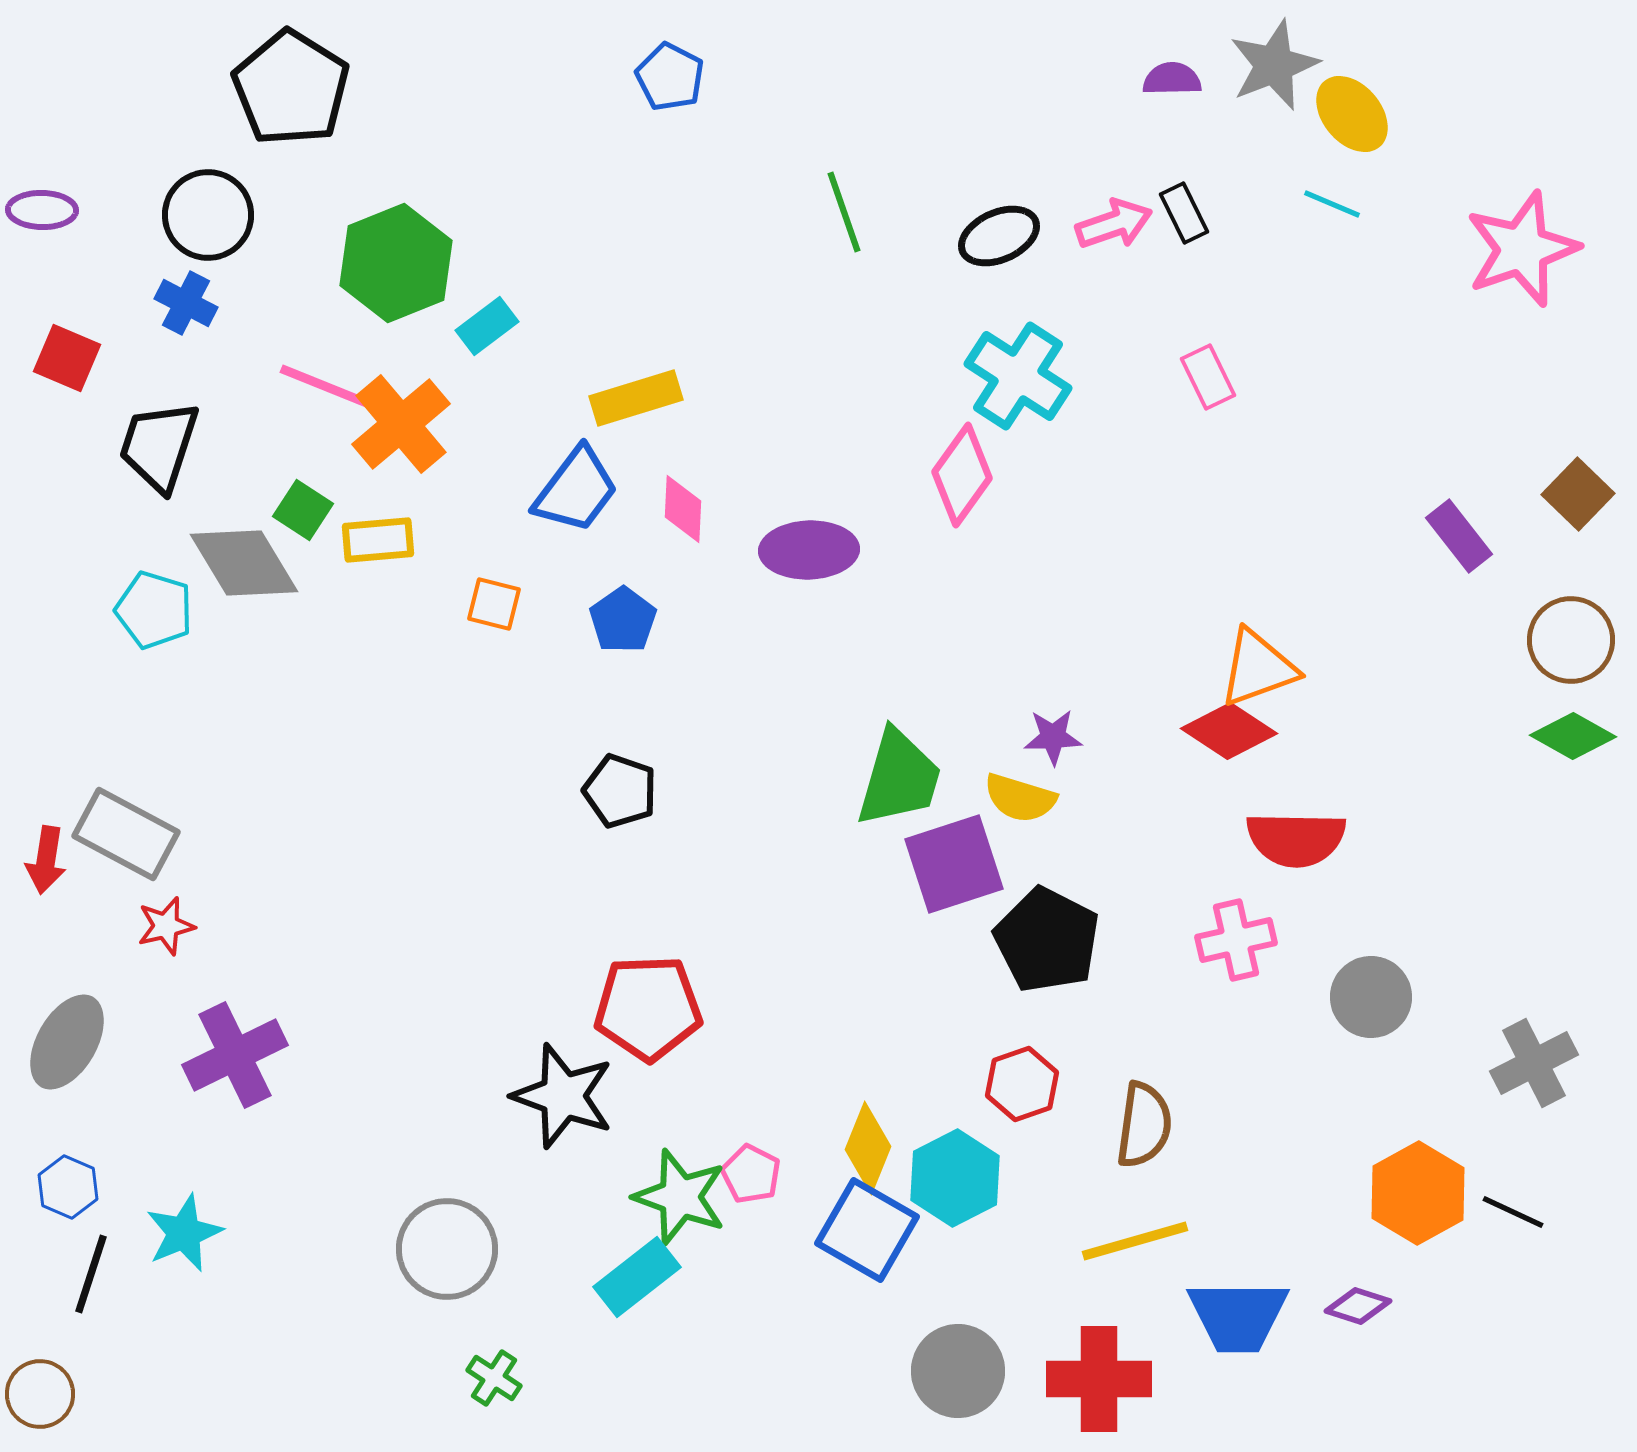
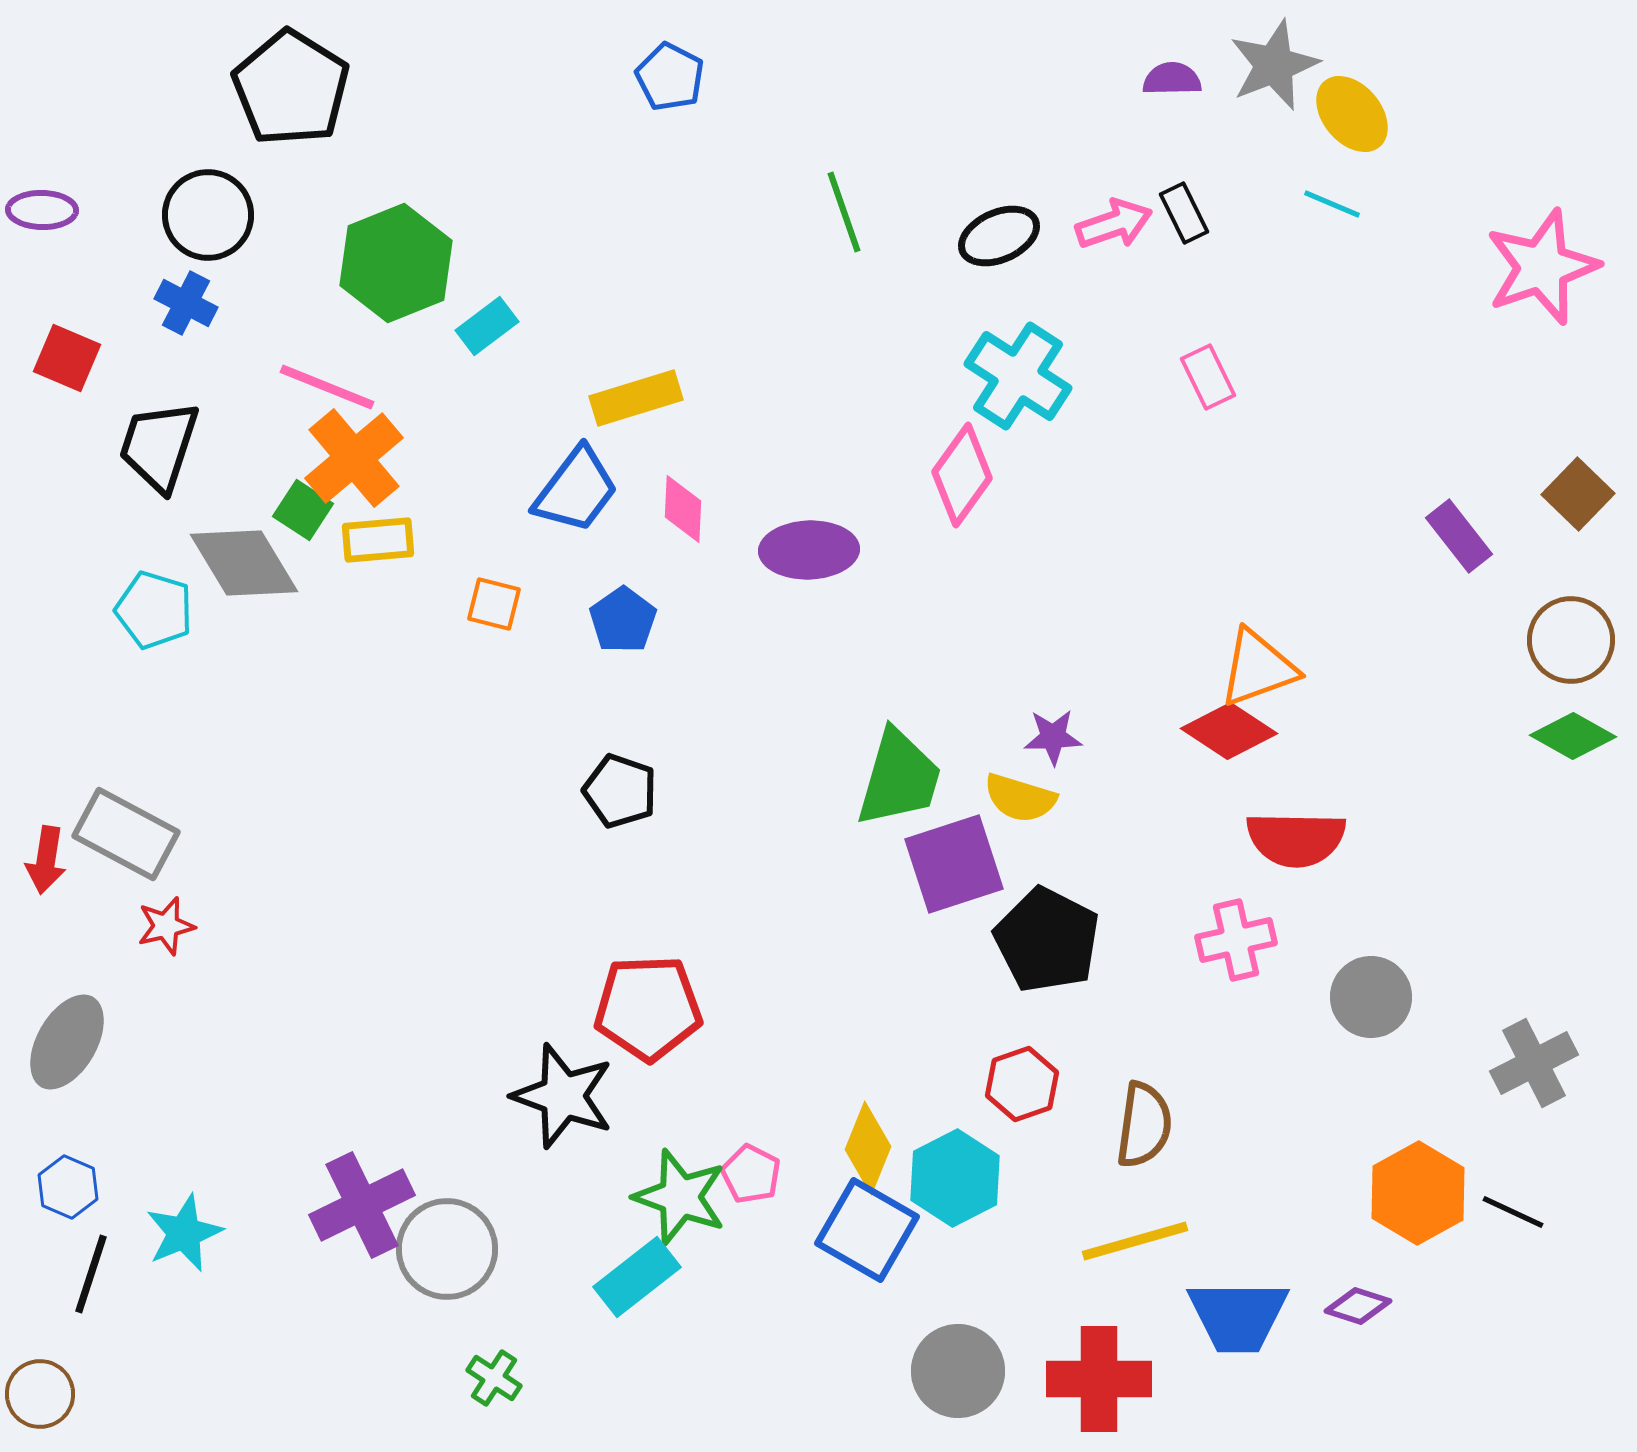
pink star at (1522, 249): moved 20 px right, 18 px down
orange cross at (401, 424): moved 47 px left, 34 px down
purple cross at (235, 1055): moved 127 px right, 150 px down
